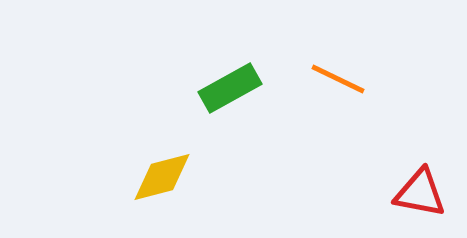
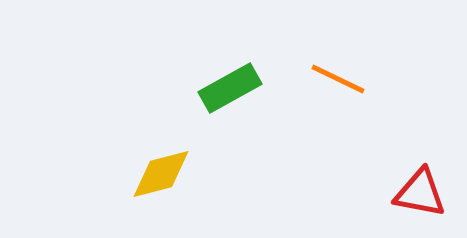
yellow diamond: moved 1 px left, 3 px up
